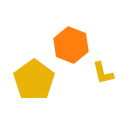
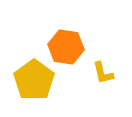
orange hexagon: moved 5 px left, 2 px down; rotated 12 degrees counterclockwise
